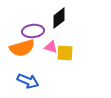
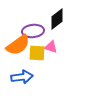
black diamond: moved 2 px left, 1 px down
orange semicircle: moved 4 px left, 3 px up; rotated 20 degrees counterclockwise
yellow square: moved 28 px left
blue arrow: moved 6 px left, 4 px up; rotated 30 degrees counterclockwise
